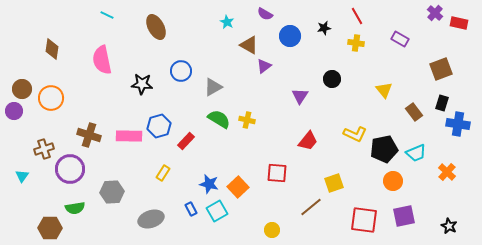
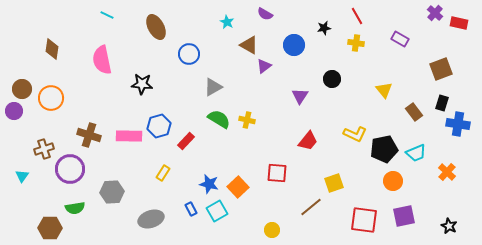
blue circle at (290, 36): moved 4 px right, 9 px down
blue circle at (181, 71): moved 8 px right, 17 px up
